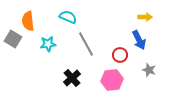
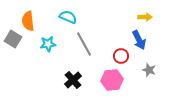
gray line: moved 2 px left
red circle: moved 1 px right, 1 px down
black cross: moved 1 px right, 2 px down
